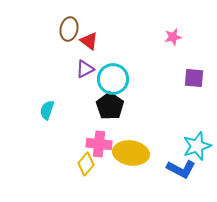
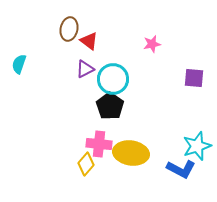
pink star: moved 21 px left, 7 px down
cyan semicircle: moved 28 px left, 46 px up
